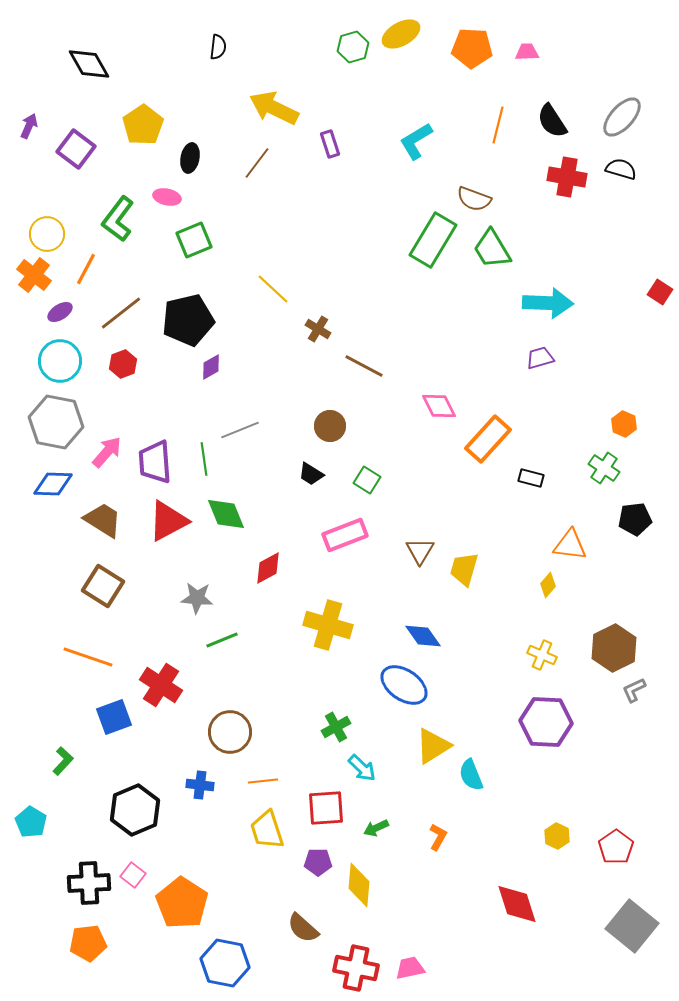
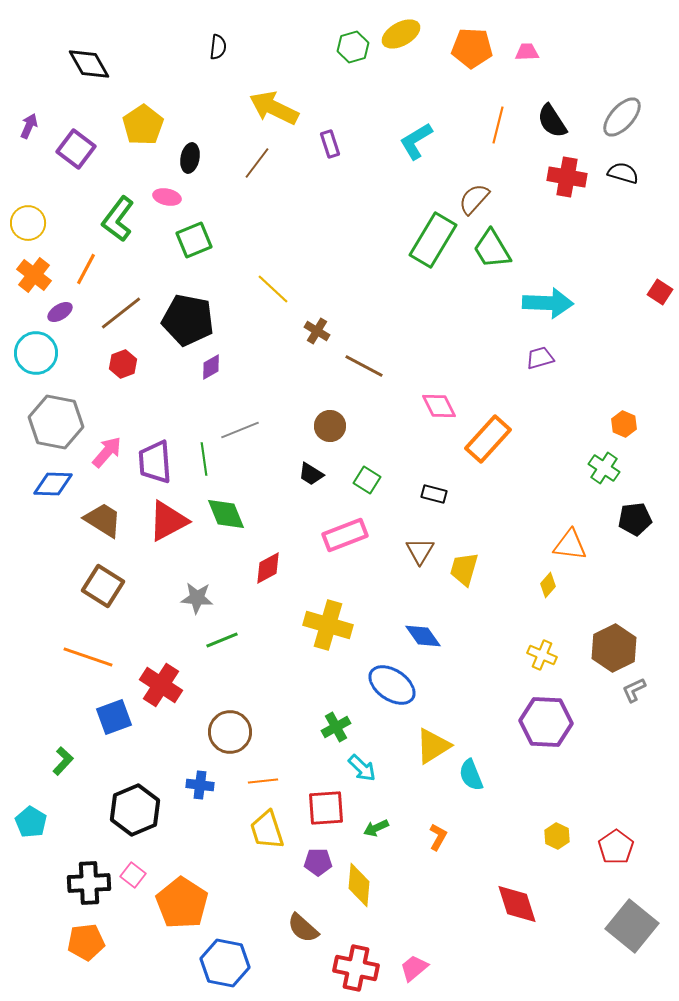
black semicircle at (621, 169): moved 2 px right, 4 px down
brown semicircle at (474, 199): rotated 112 degrees clockwise
yellow circle at (47, 234): moved 19 px left, 11 px up
black pentagon at (188, 320): rotated 24 degrees clockwise
brown cross at (318, 329): moved 1 px left, 2 px down
cyan circle at (60, 361): moved 24 px left, 8 px up
black rectangle at (531, 478): moved 97 px left, 16 px down
blue ellipse at (404, 685): moved 12 px left
orange pentagon at (88, 943): moved 2 px left, 1 px up
pink trapezoid at (410, 968): moved 4 px right; rotated 28 degrees counterclockwise
